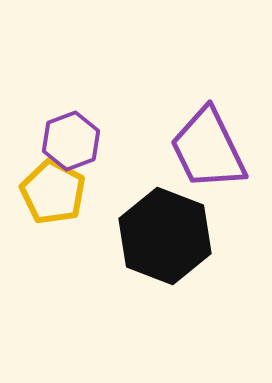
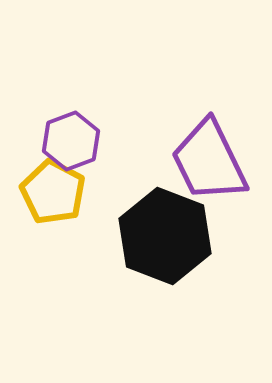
purple trapezoid: moved 1 px right, 12 px down
